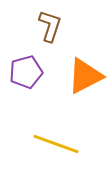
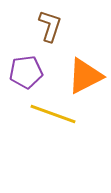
purple pentagon: rotated 8 degrees clockwise
yellow line: moved 3 px left, 30 px up
